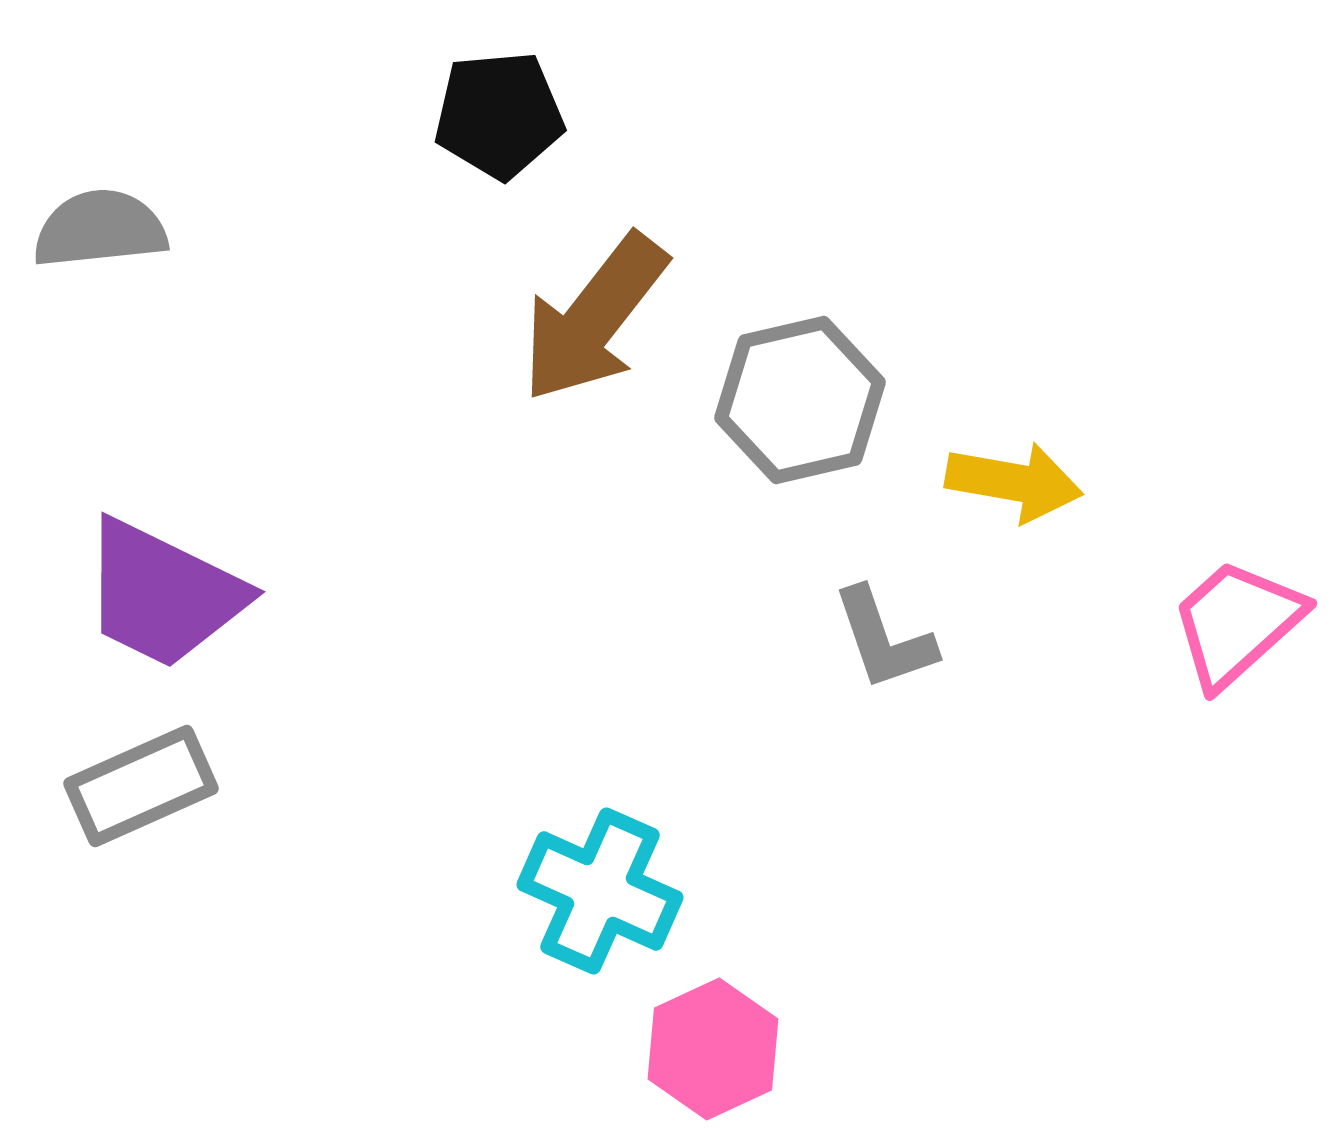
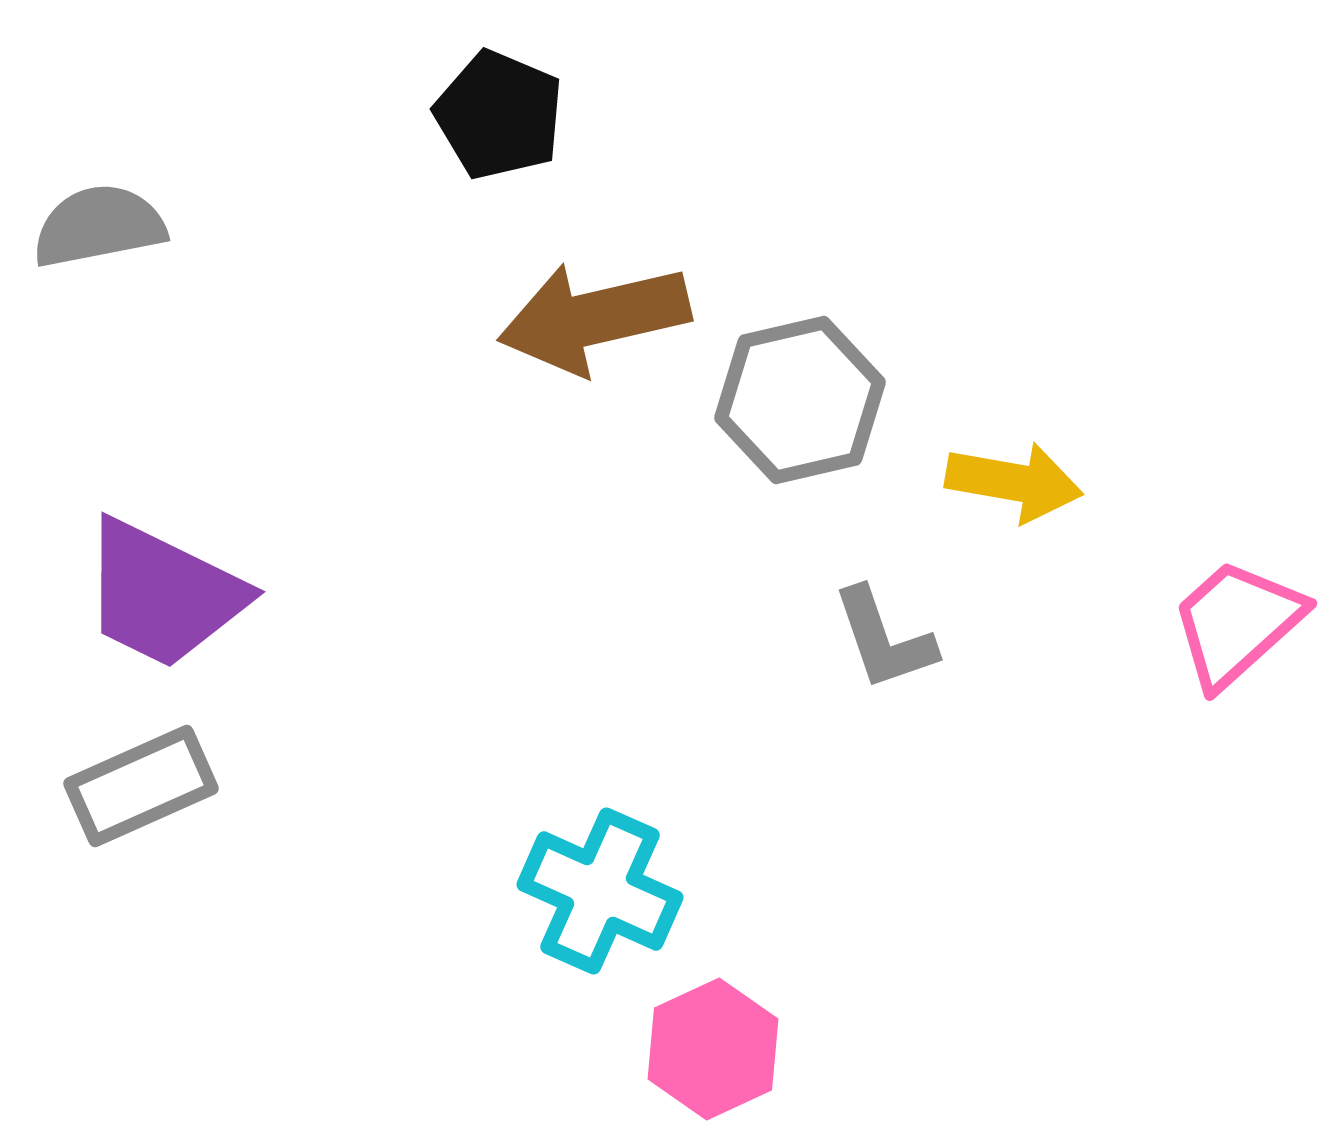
black pentagon: rotated 28 degrees clockwise
gray semicircle: moved 1 px left, 3 px up; rotated 5 degrees counterclockwise
brown arrow: rotated 39 degrees clockwise
